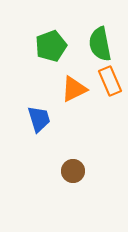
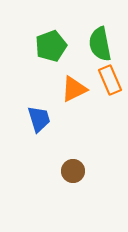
orange rectangle: moved 1 px up
